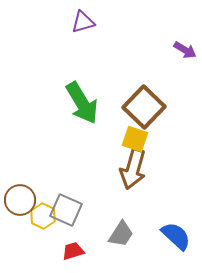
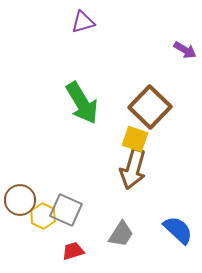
brown square: moved 6 px right
blue semicircle: moved 2 px right, 6 px up
